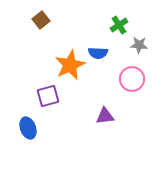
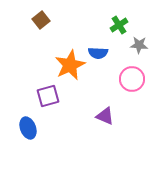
purple triangle: rotated 30 degrees clockwise
